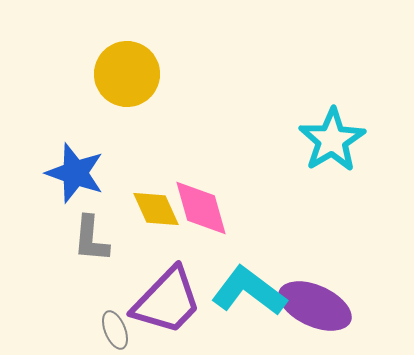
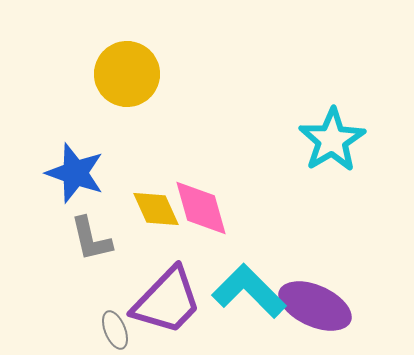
gray L-shape: rotated 18 degrees counterclockwise
cyan L-shape: rotated 8 degrees clockwise
